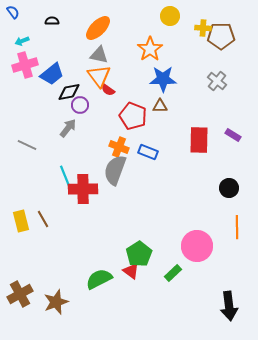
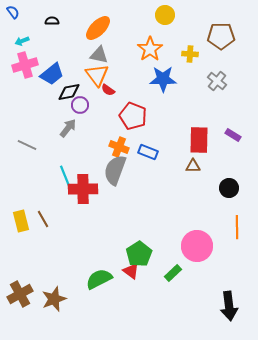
yellow circle: moved 5 px left, 1 px up
yellow cross: moved 13 px left, 26 px down
orange triangle: moved 2 px left, 1 px up
brown triangle: moved 33 px right, 60 px down
brown star: moved 2 px left, 3 px up
